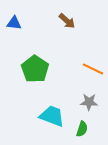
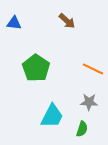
green pentagon: moved 1 px right, 1 px up
cyan trapezoid: rotated 96 degrees clockwise
